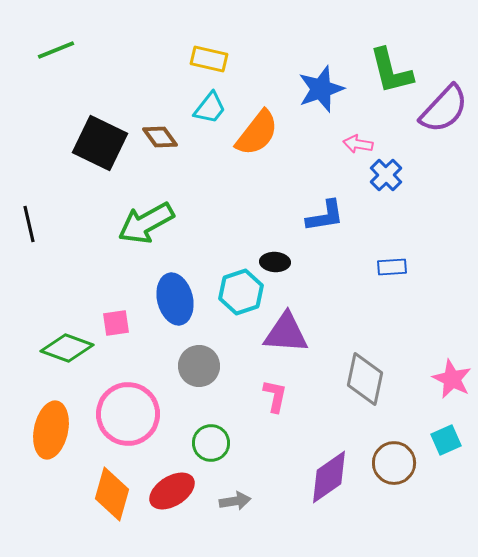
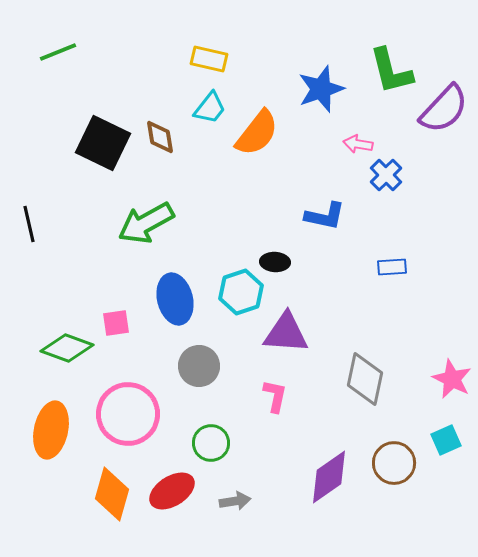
green line: moved 2 px right, 2 px down
brown diamond: rotated 27 degrees clockwise
black square: moved 3 px right
blue L-shape: rotated 21 degrees clockwise
